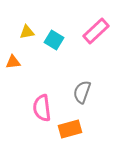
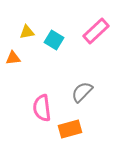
orange triangle: moved 4 px up
gray semicircle: rotated 25 degrees clockwise
